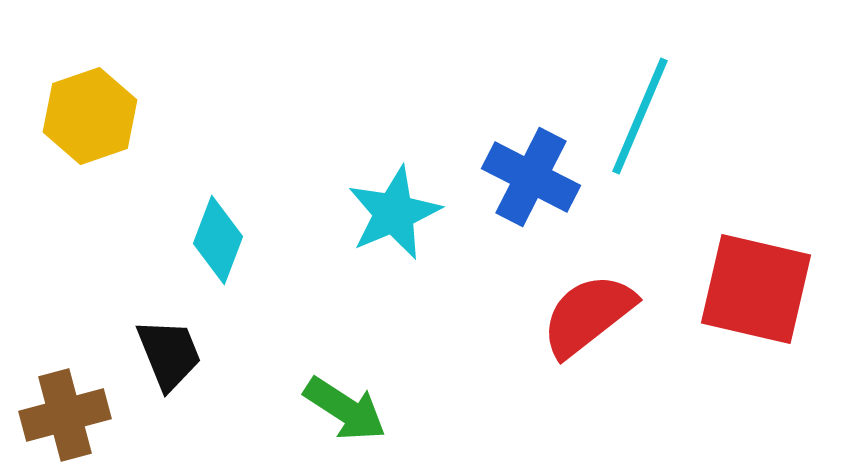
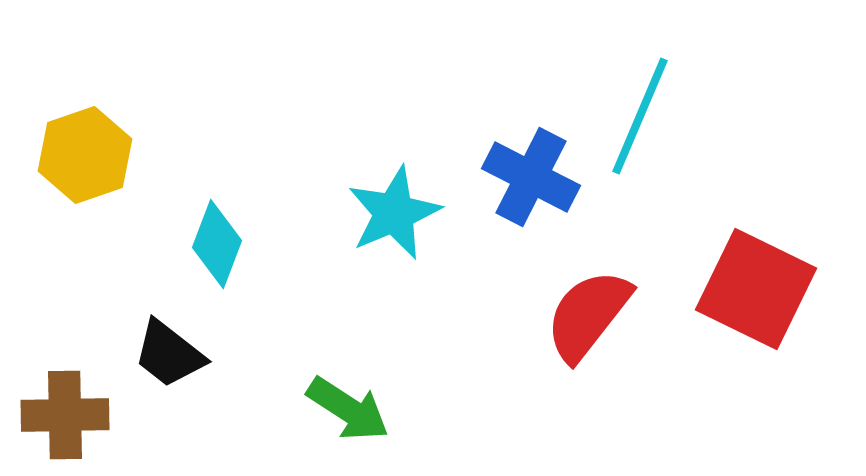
yellow hexagon: moved 5 px left, 39 px down
cyan diamond: moved 1 px left, 4 px down
red square: rotated 13 degrees clockwise
red semicircle: rotated 14 degrees counterclockwise
black trapezoid: rotated 150 degrees clockwise
green arrow: moved 3 px right
brown cross: rotated 14 degrees clockwise
